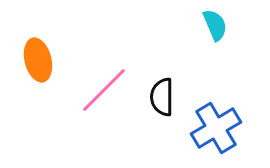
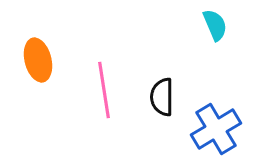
pink line: rotated 54 degrees counterclockwise
blue cross: moved 1 px down
